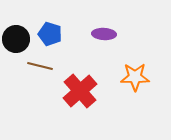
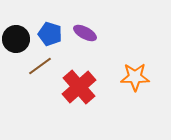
purple ellipse: moved 19 px left, 1 px up; rotated 25 degrees clockwise
brown line: rotated 50 degrees counterclockwise
red cross: moved 1 px left, 4 px up
